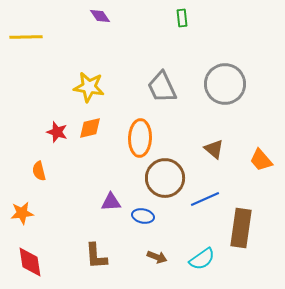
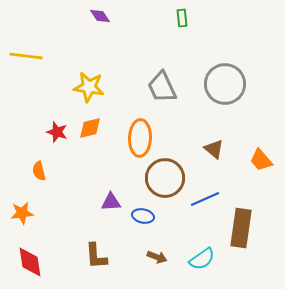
yellow line: moved 19 px down; rotated 8 degrees clockwise
